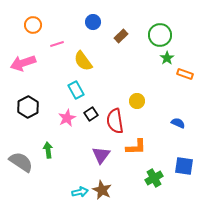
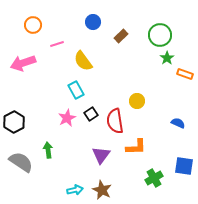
black hexagon: moved 14 px left, 15 px down
cyan arrow: moved 5 px left, 2 px up
